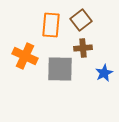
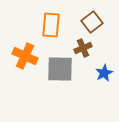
brown square: moved 11 px right, 2 px down
brown cross: rotated 18 degrees counterclockwise
